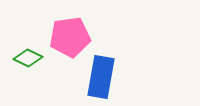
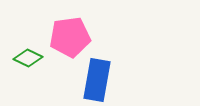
blue rectangle: moved 4 px left, 3 px down
